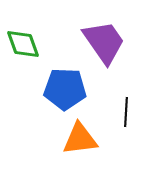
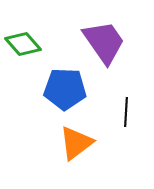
green diamond: rotated 21 degrees counterclockwise
orange triangle: moved 4 px left, 4 px down; rotated 30 degrees counterclockwise
